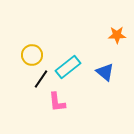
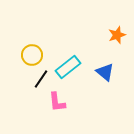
orange star: rotated 18 degrees counterclockwise
